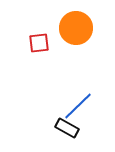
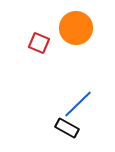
red square: rotated 30 degrees clockwise
blue line: moved 2 px up
